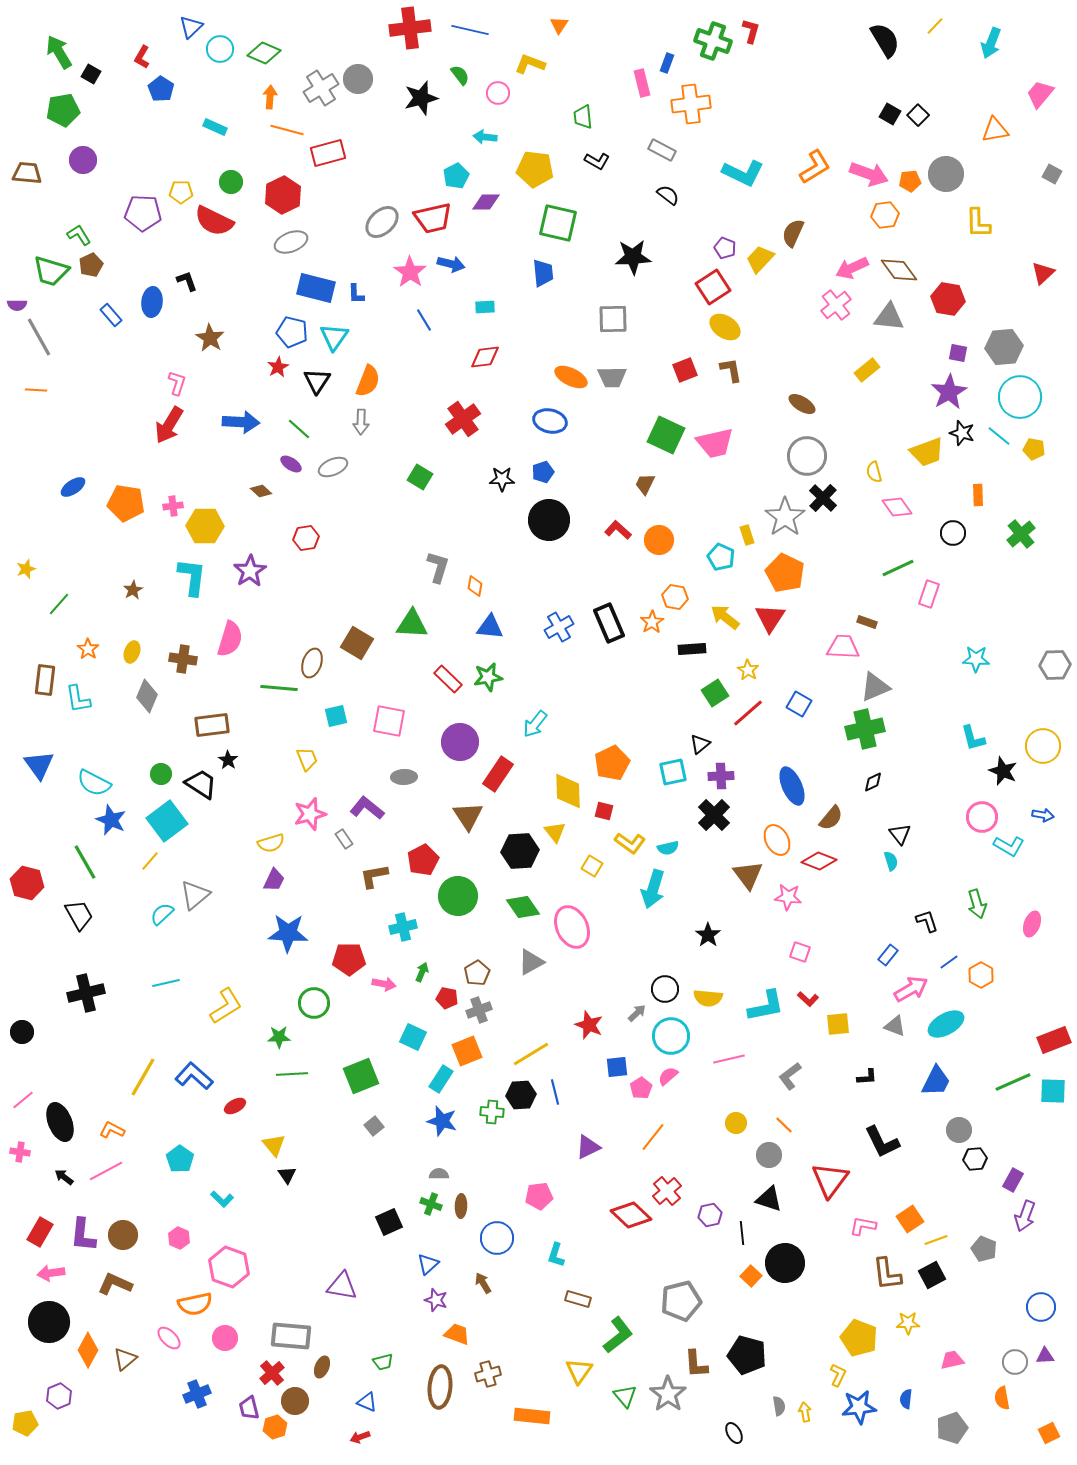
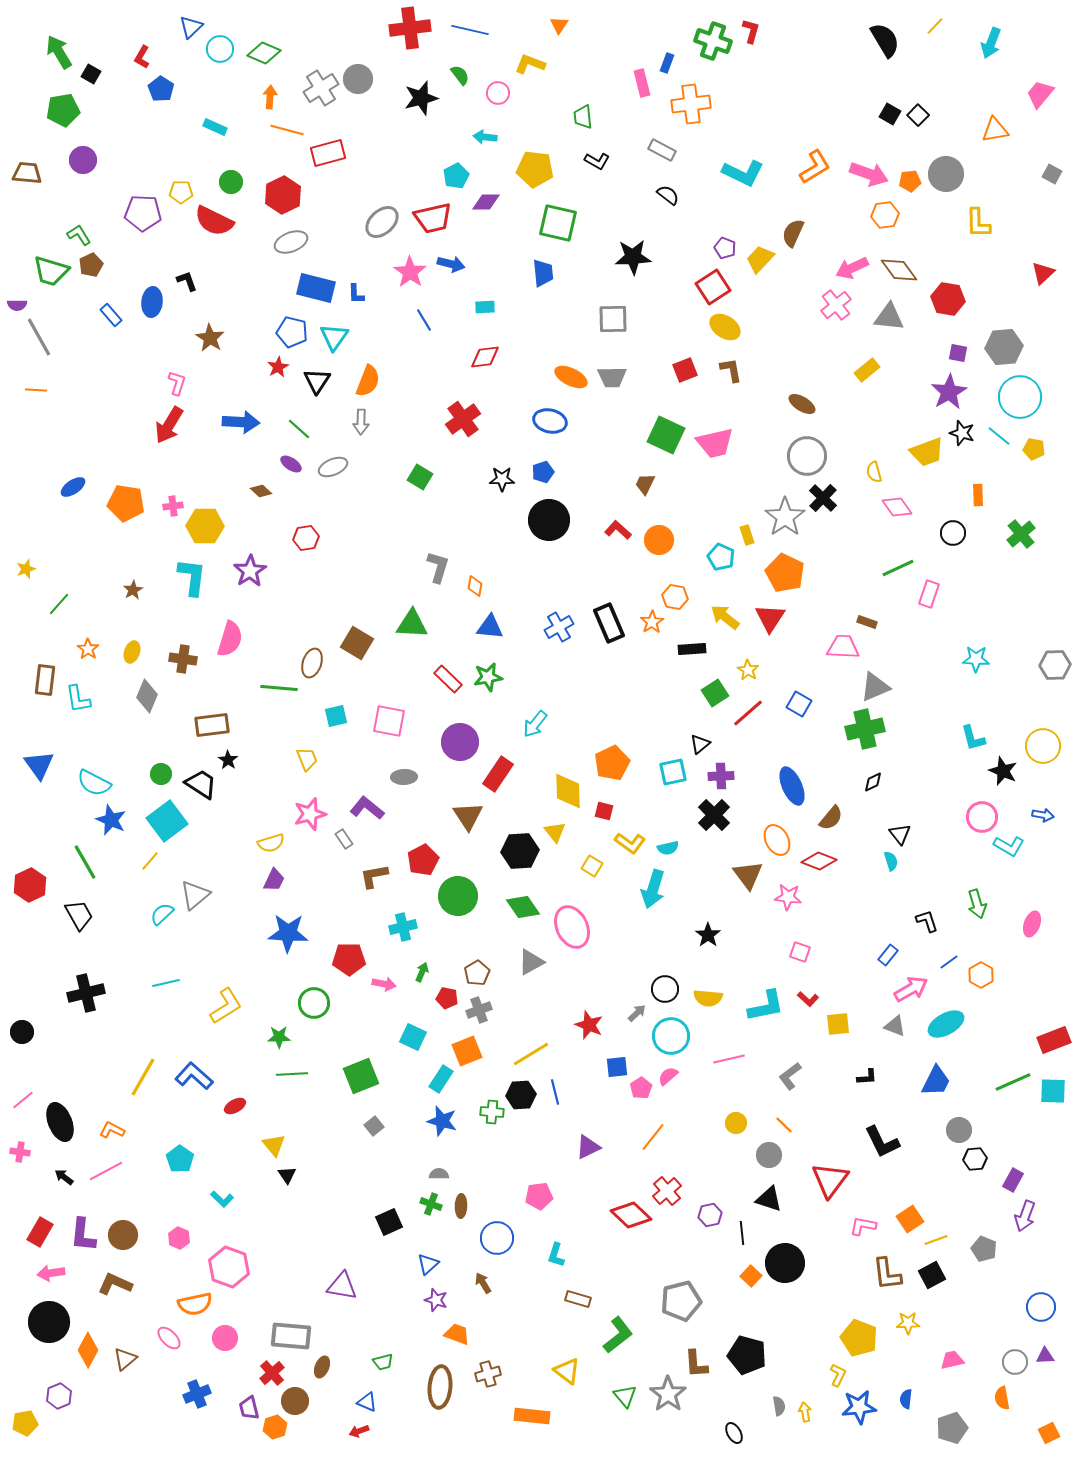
red hexagon at (27, 883): moved 3 px right, 2 px down; rotated 20 degrees clockwise
yellow triangle at (579, 1371): moved 12 px left; rotated 28 degrees counterclockwise
red arrow at (360, 1437): moved 1 px left, 6 px up
